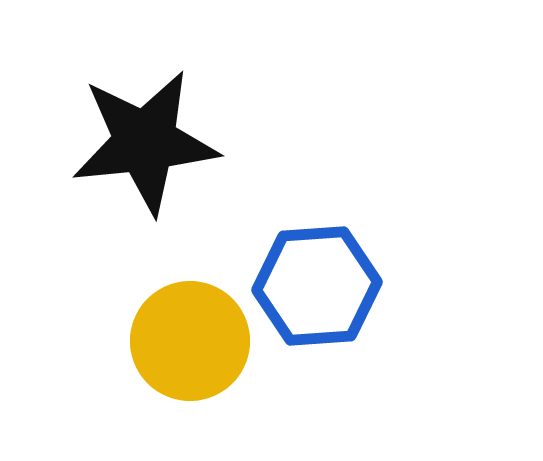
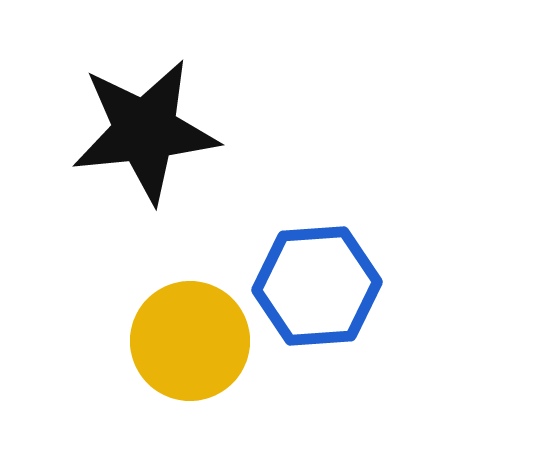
black star: moved 11 px up
